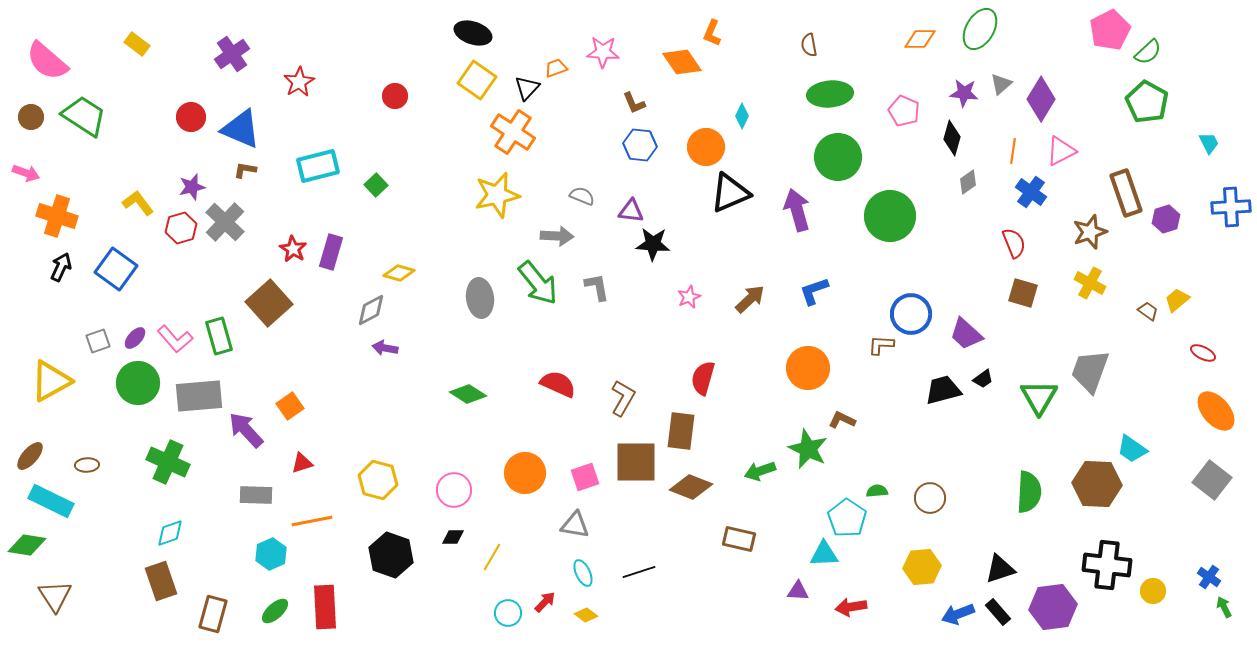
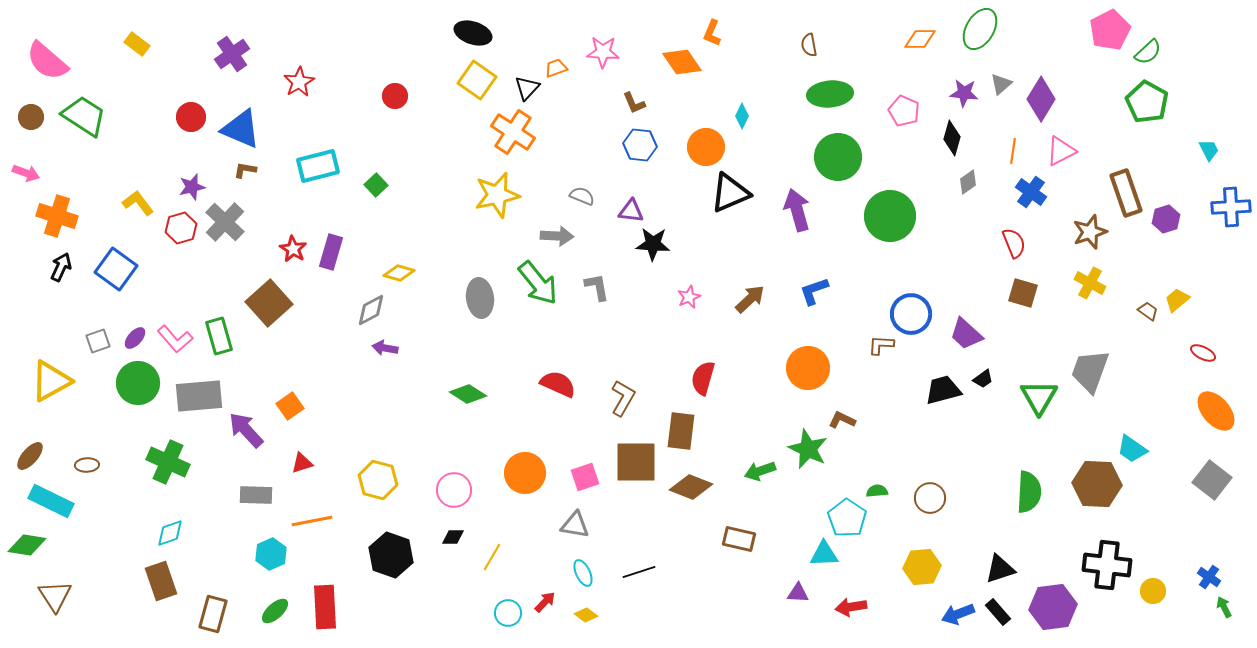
cyan trapezoid at (1209, 143): moved 7 px down
purple triangle at (798, 591): moved 2 px down
